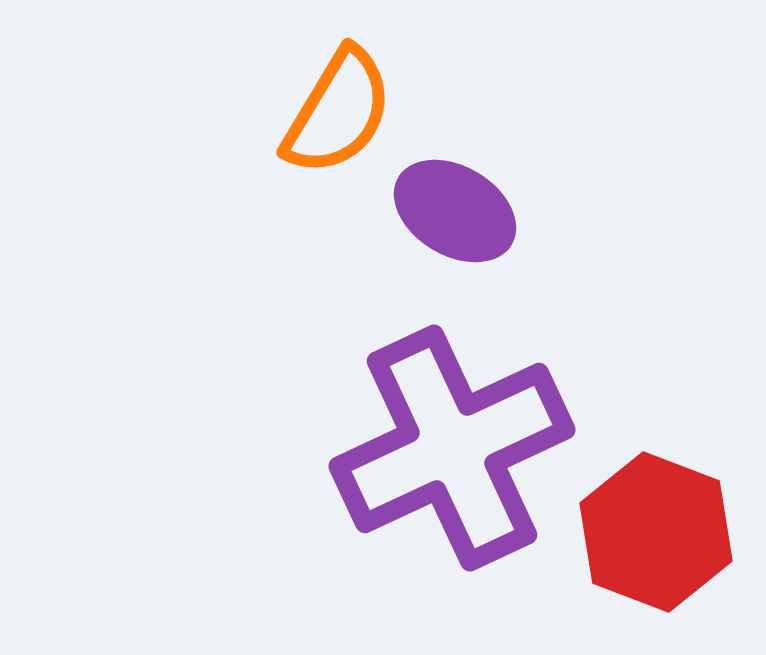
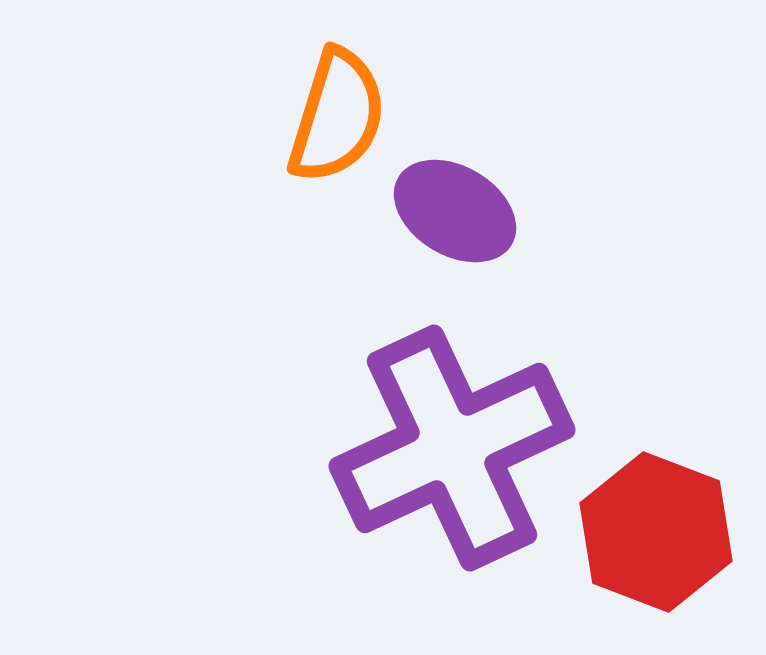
orange semicircle: moved 1 px left, 4 px down; rotated 14 degrees counterclockwise
